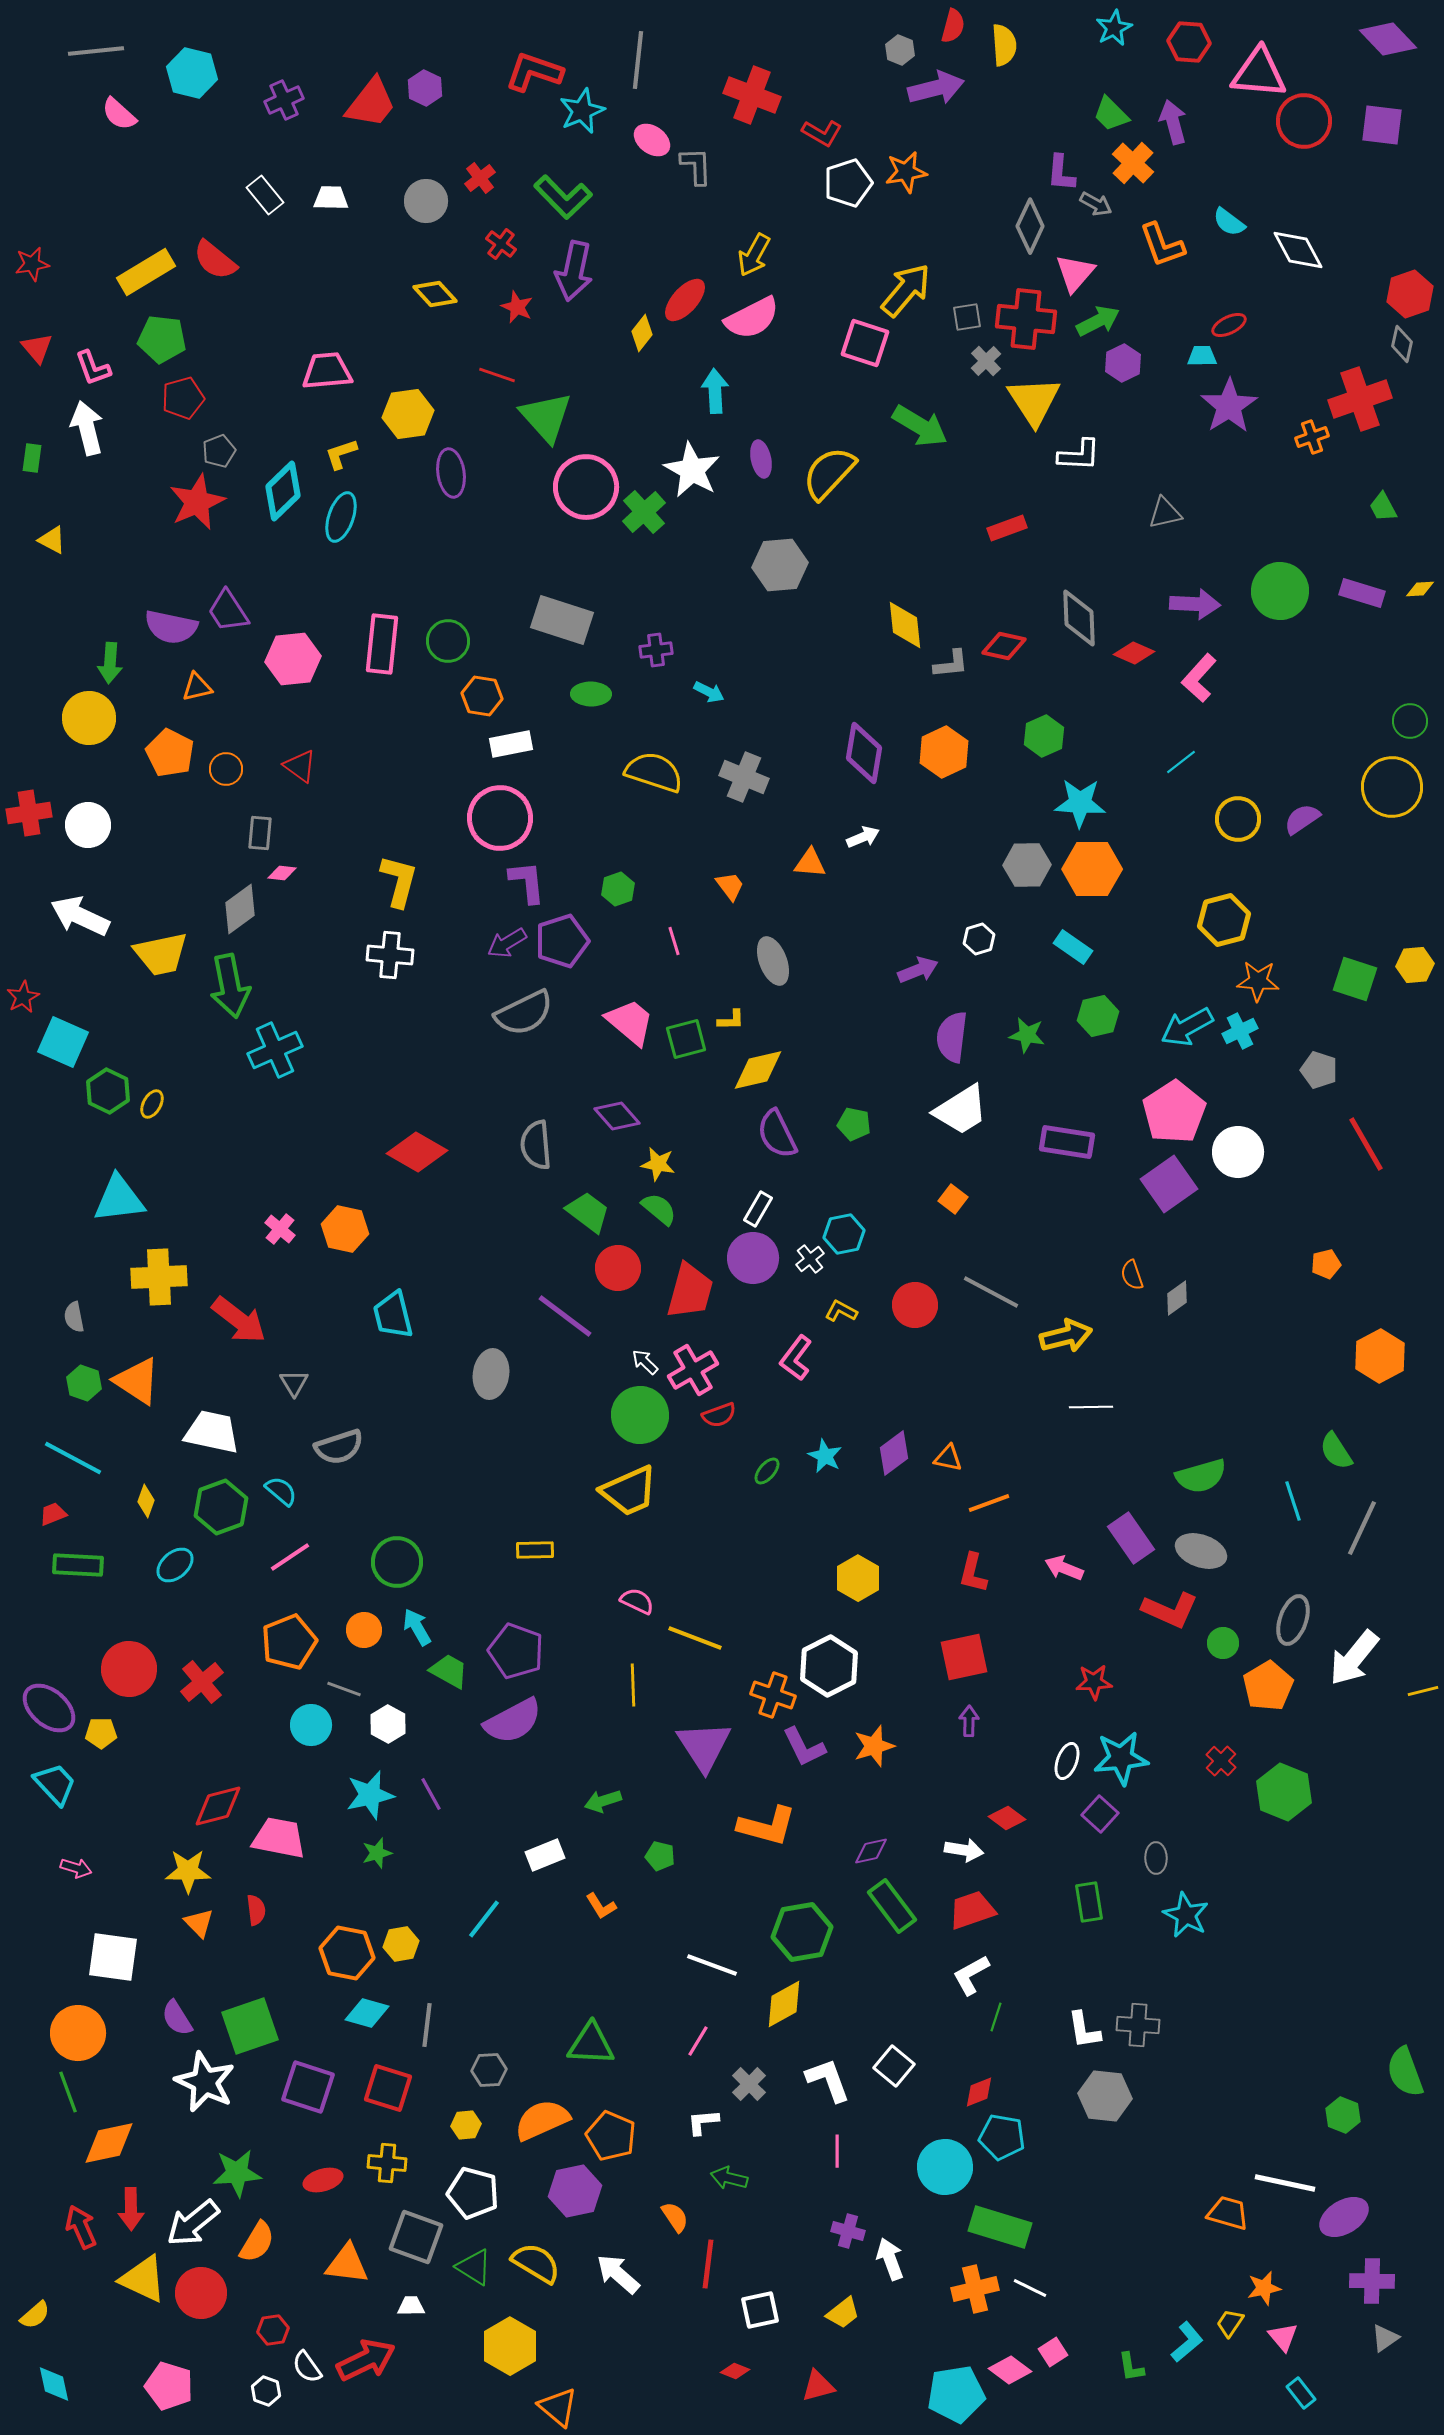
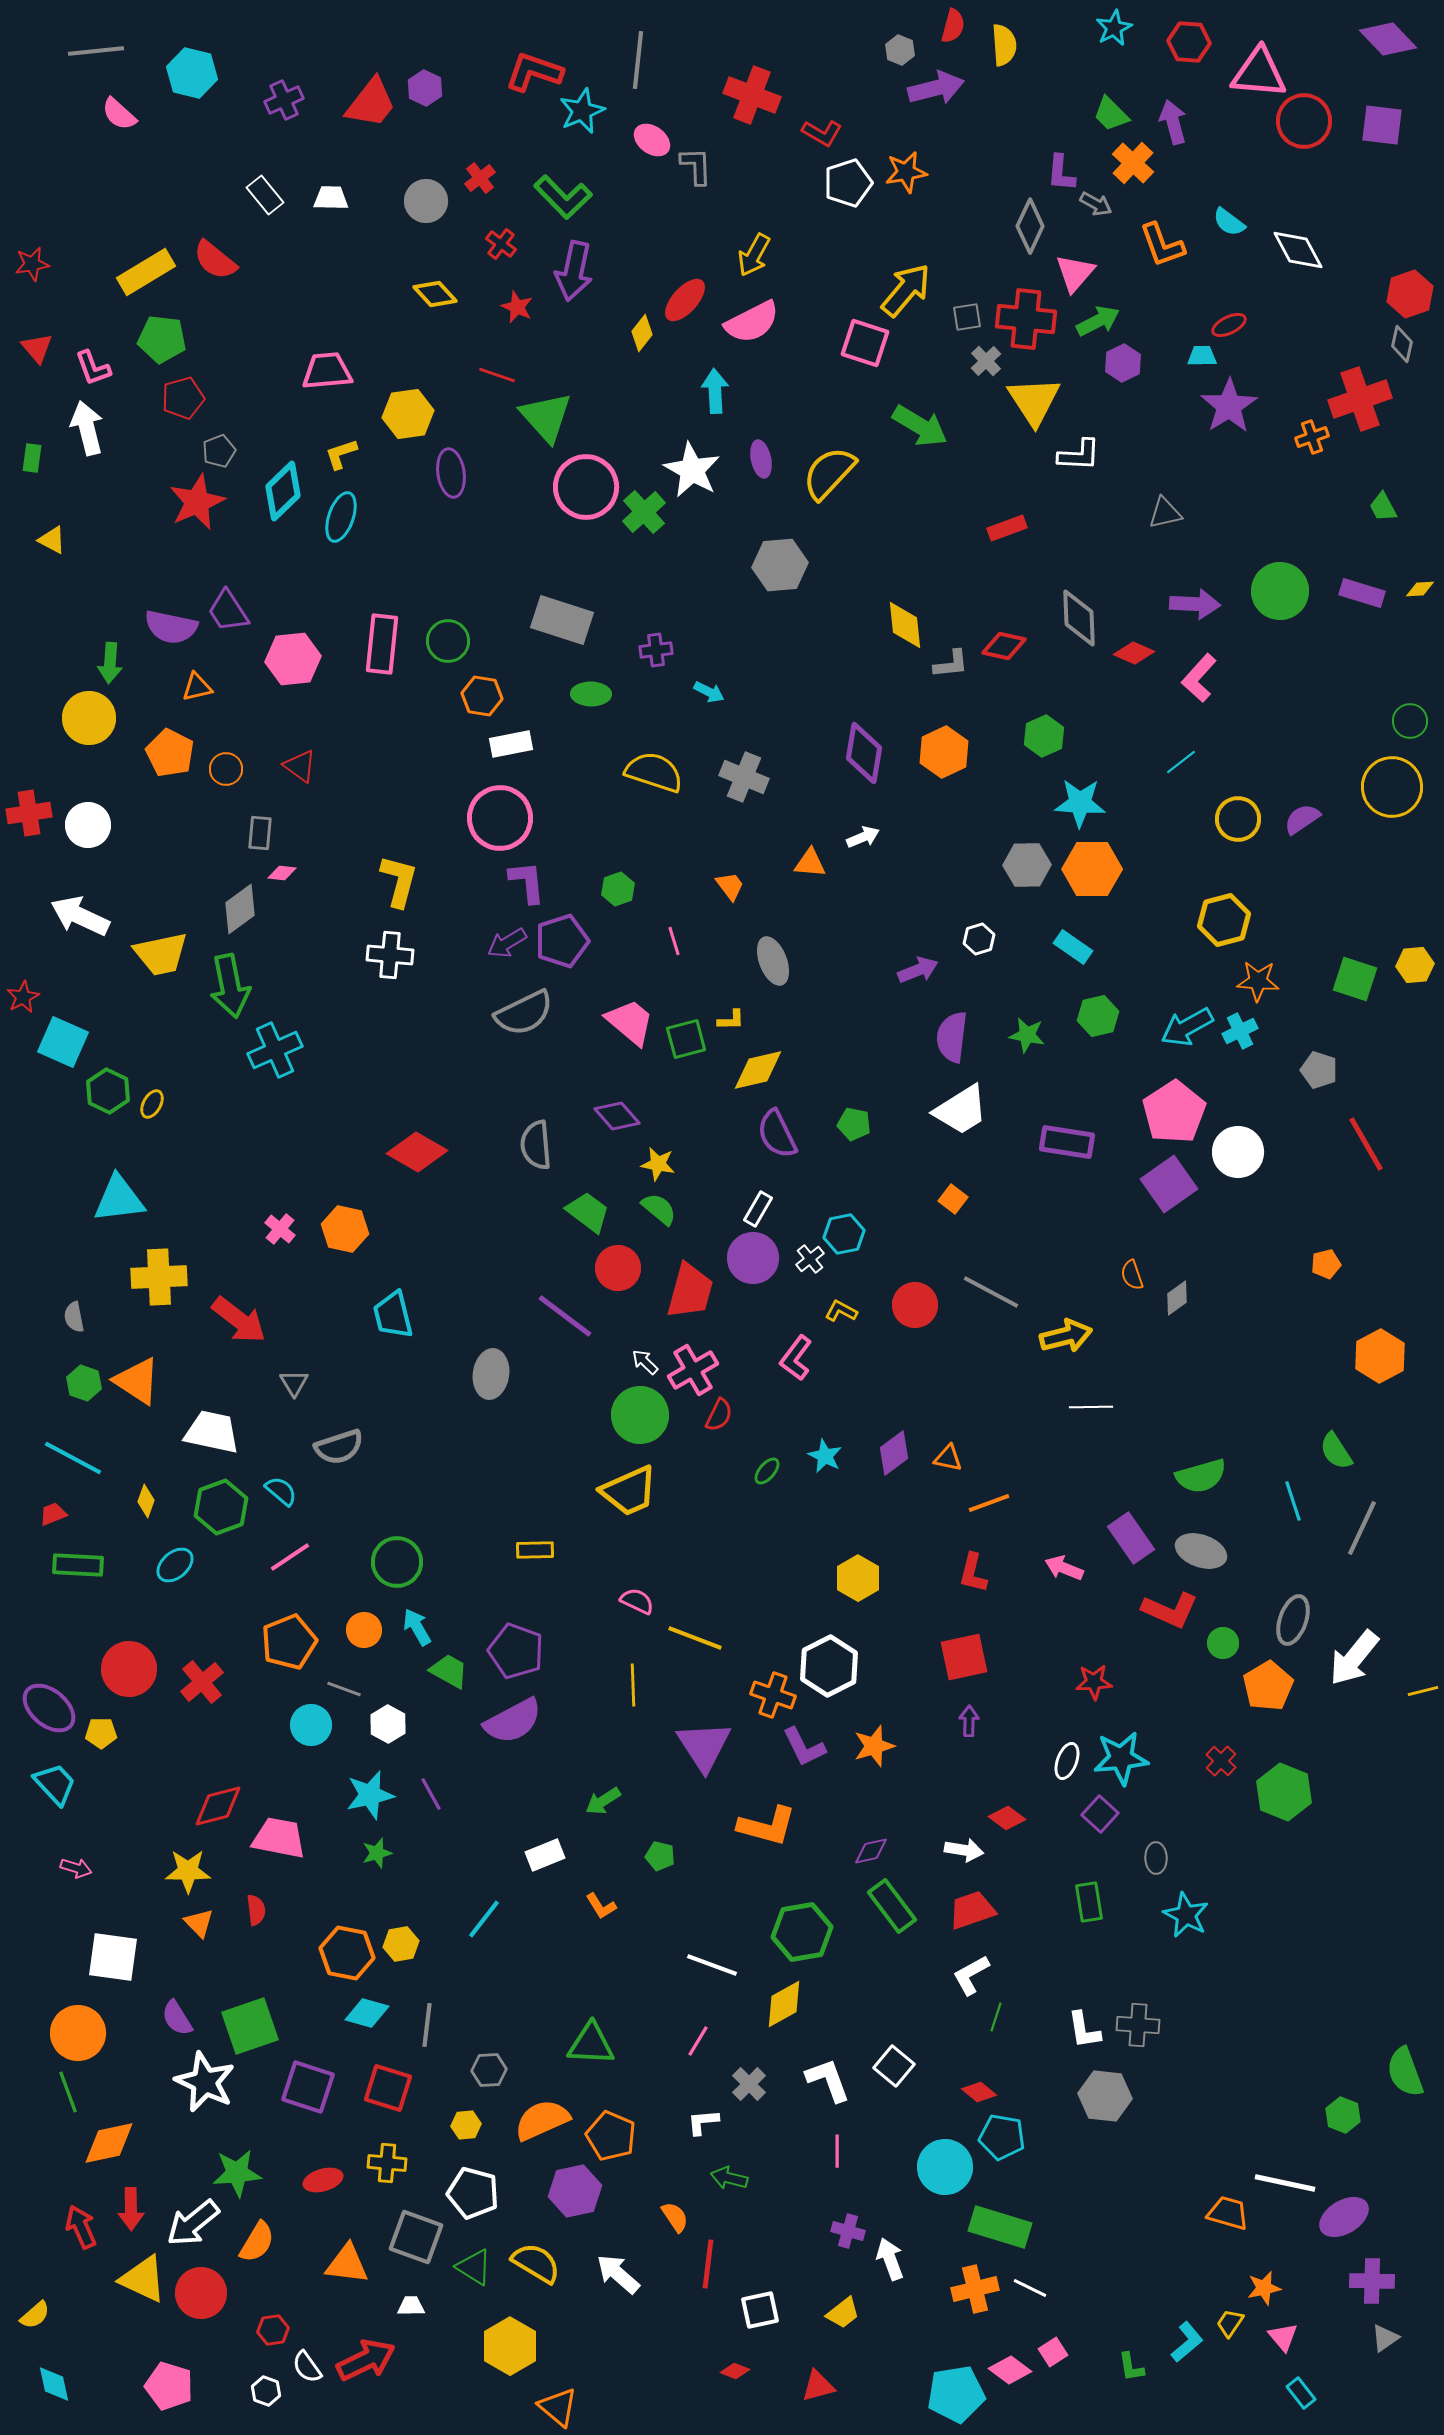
pink semicircle at (752, 318): moved 4 px down
red semicircle at (719, 1415): rotated 44 degrees counterclockwise
green arrow at (603, 1801): rotated 15 degrees counterclockwise
red diamond at (979, 2092): rotated 60 degrees clockwise
